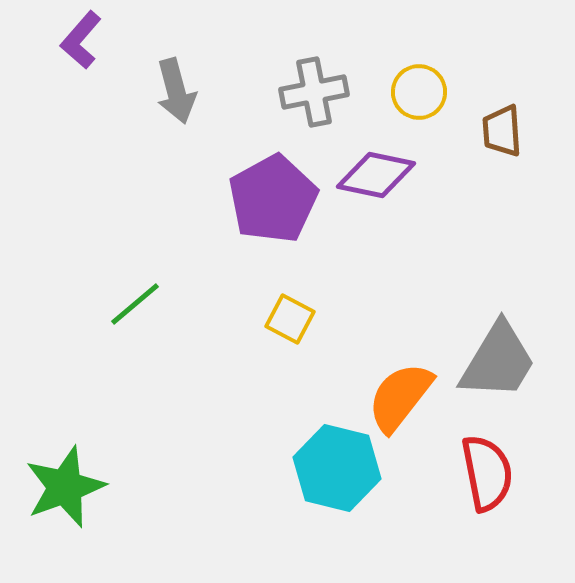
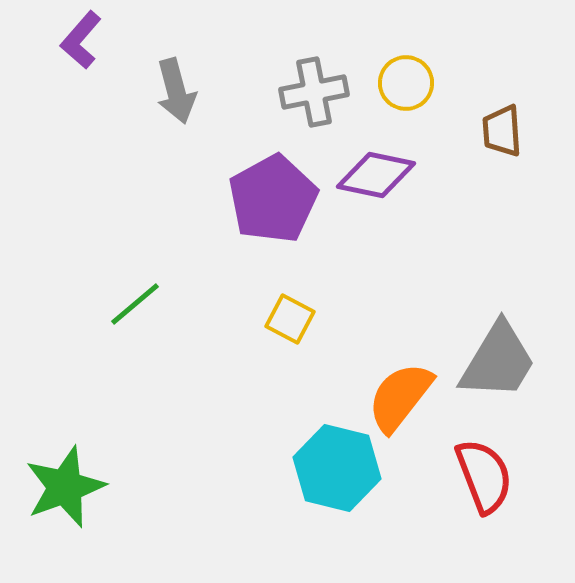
yellow circle: moved 13 px left, 9 px up
red semicircle: moved 3 px left, 3 px down; rotated 10 degrees counterclockwise
